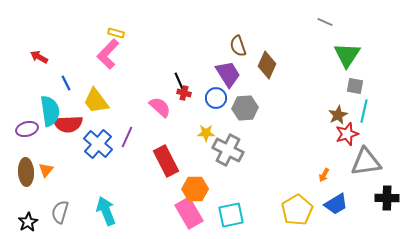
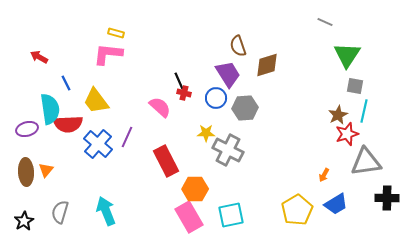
pink L-shape: rotated 52 degrees clockwise
brown diamond: rotated 48 degrees clockwise
cyan semicircle: moved 2 px up
pink rectangle: moved 4 px down
black star: moved 4 px left, 1 px up
